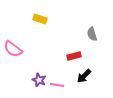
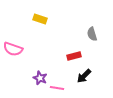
pink semicircle: rotated 18 degrees counterclockwise
purple star: moved 1 px right, 2 px up
pink line: moved 3 px down
